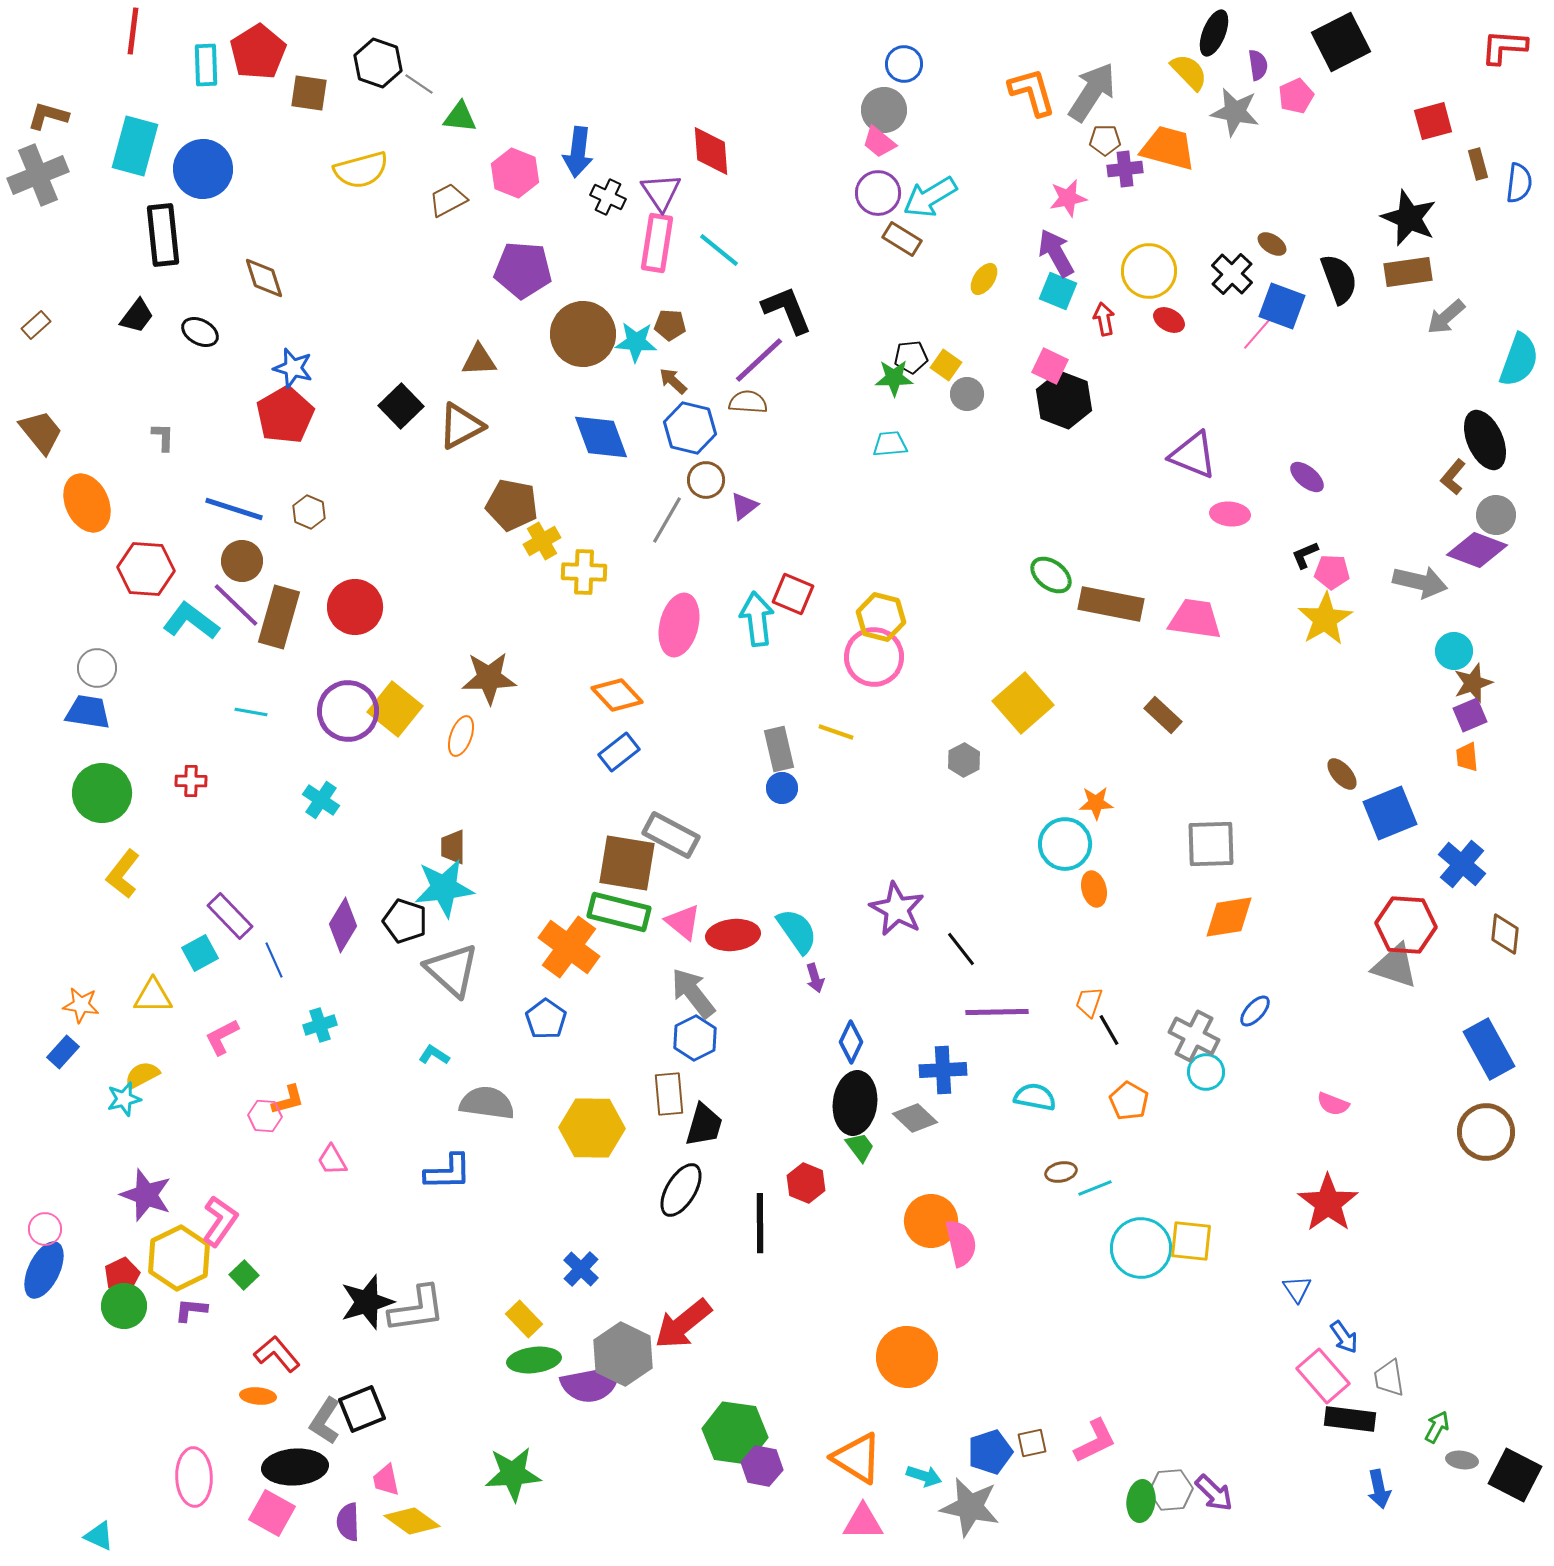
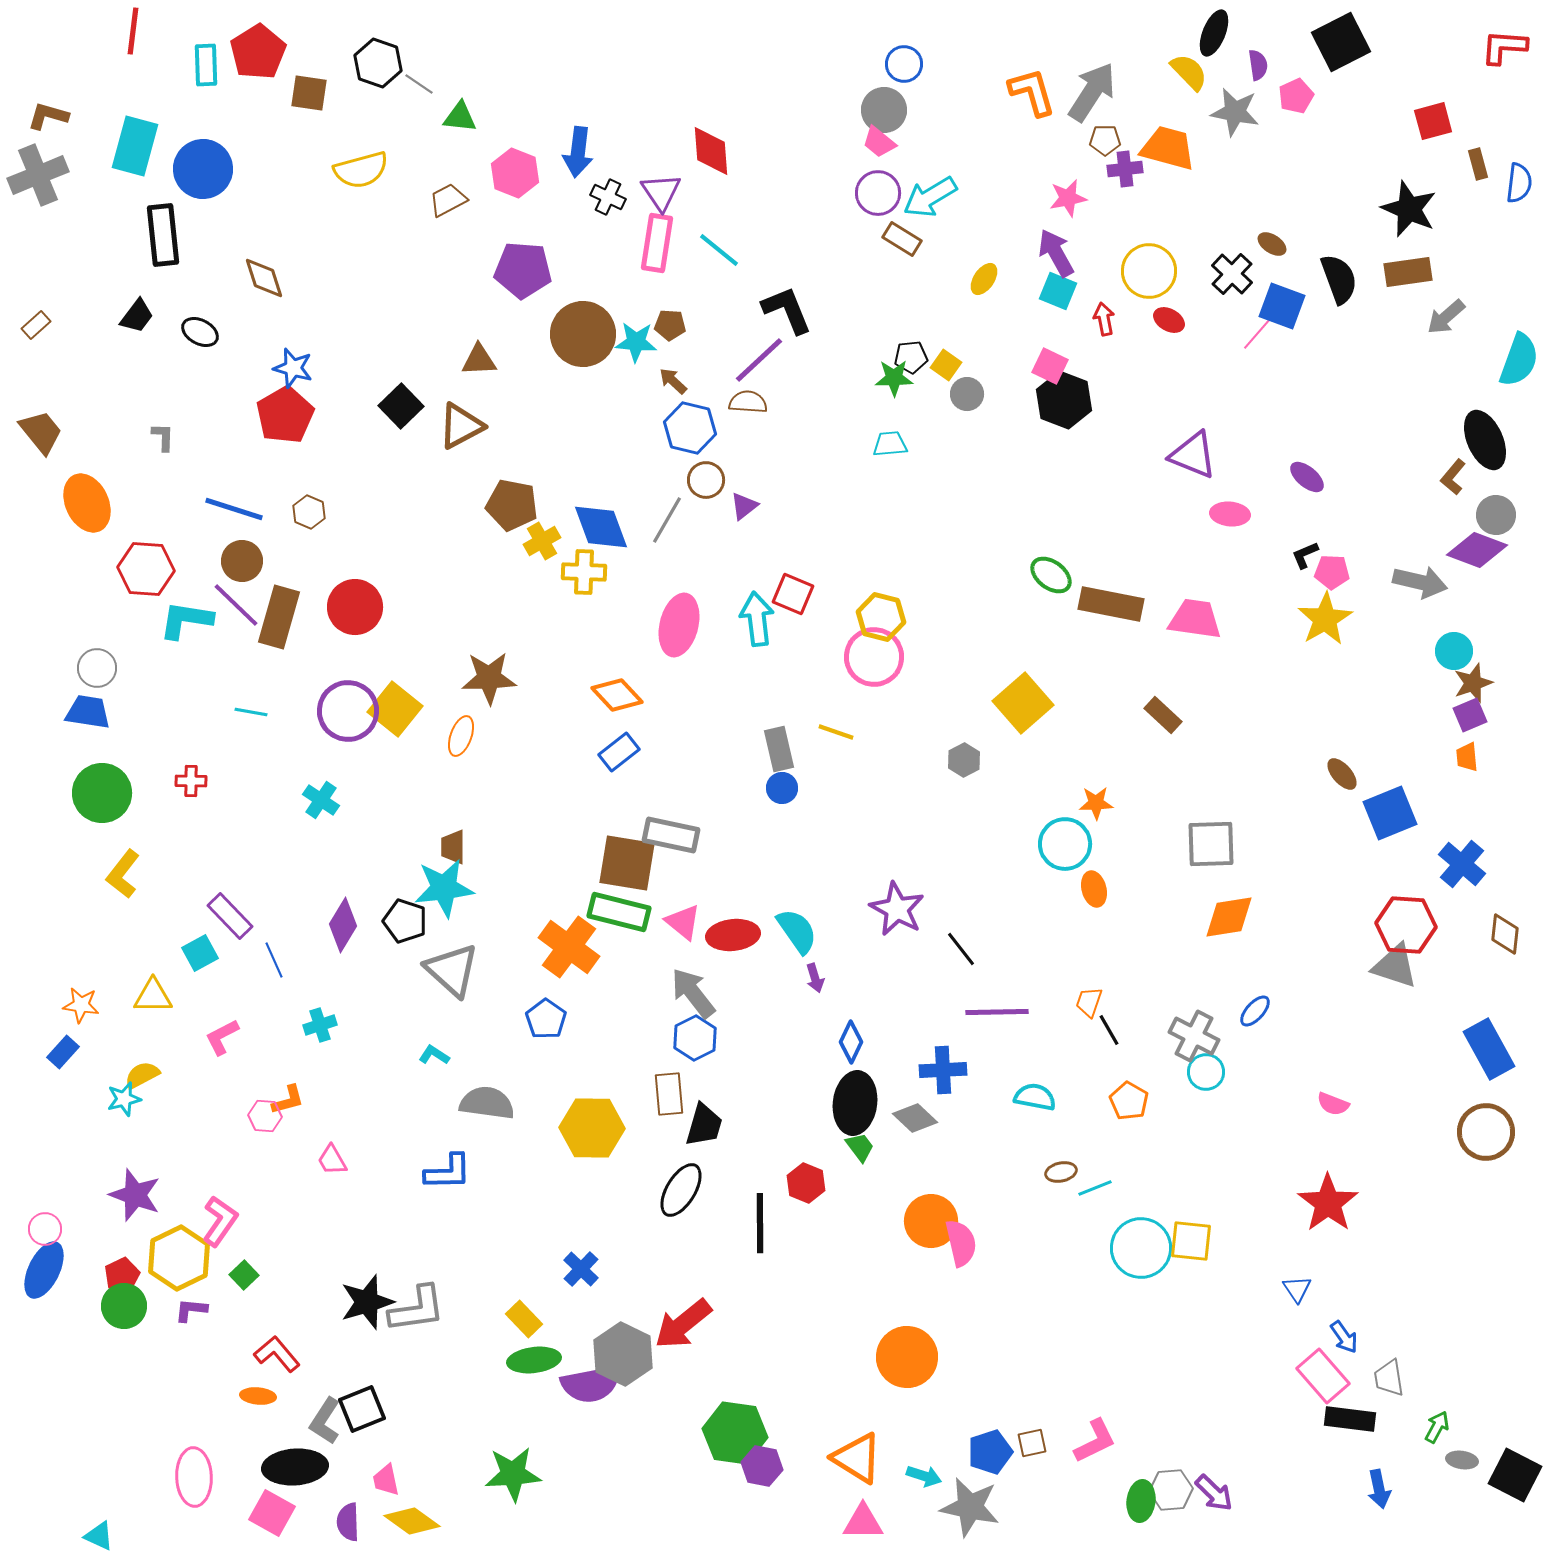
black star at (1409, 218): moved 9 px up
blue diamond at (601, 437): moved 90 px down
cyan L-shape at (191, 621): moved 5 px left, 1 px up; rotated 28 degrees counterclockwise
gray rectangle at (671, 835): rotated 16 degrees counterclockwise
purple star at (146, 1195): moved 11 px left
